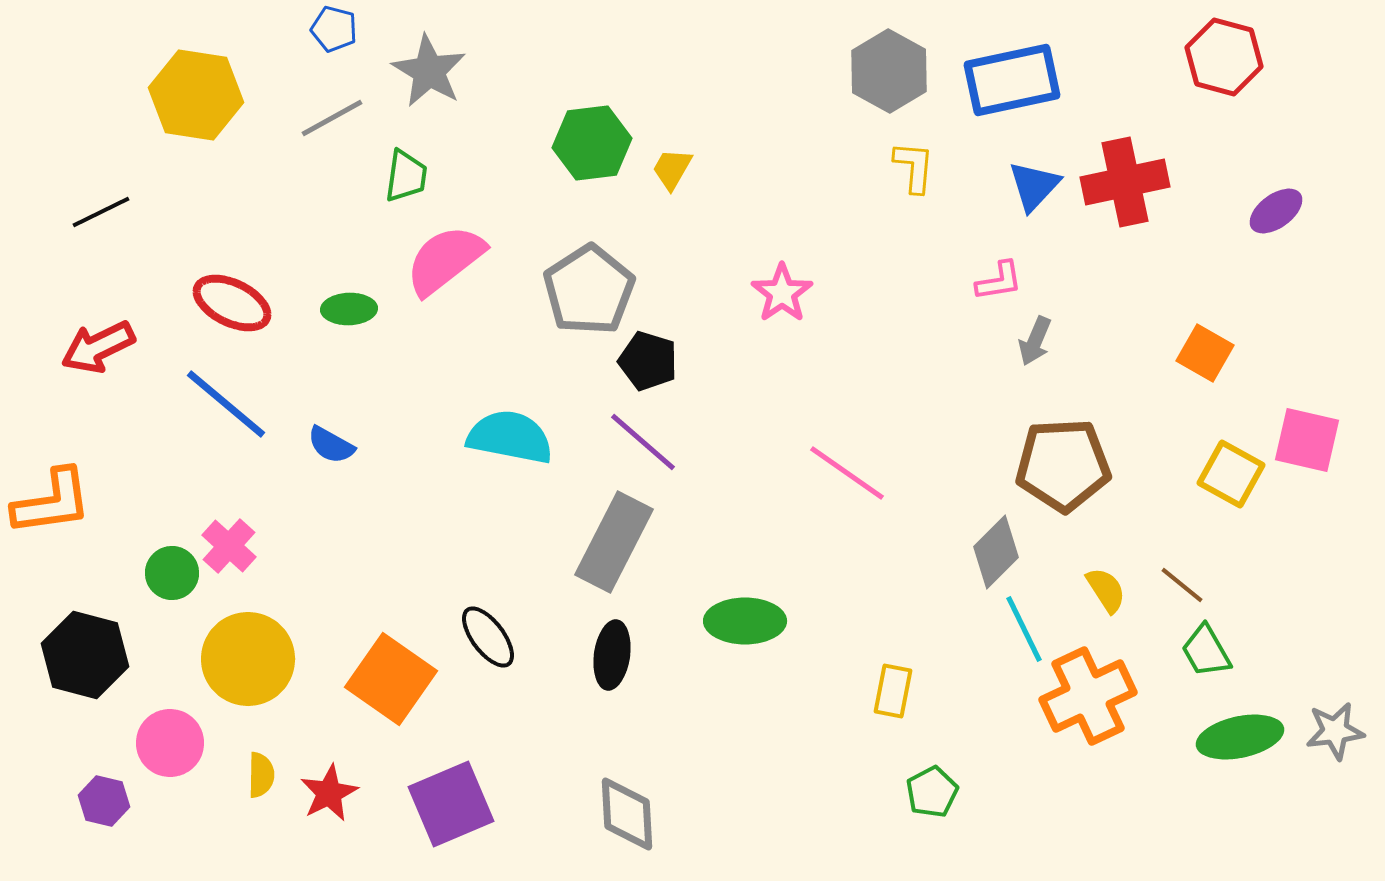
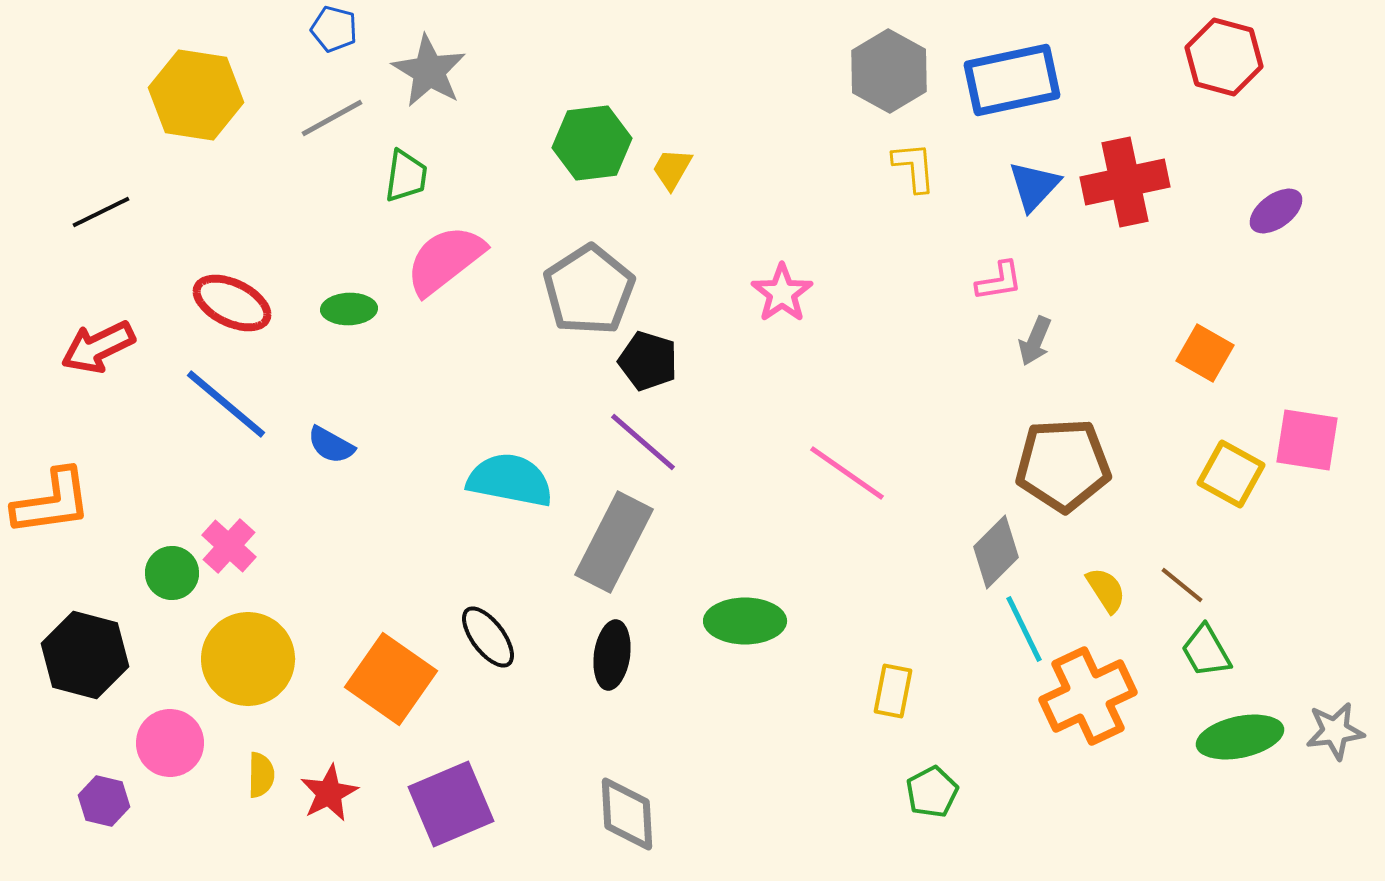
yellow L-shape at (914, 167): rotated 10 degrees counterclockwise
cyan semicircle at (510, 437): moved 43 px down
pink square at (1307, 440): rotated 4 degrees counterclockwise
